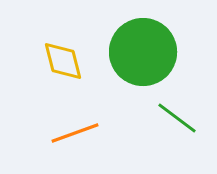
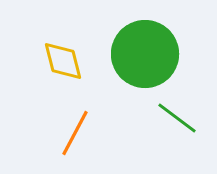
green circle: moved 2 px right, 2 px down
orange line: rotated 42 degrees counterclockwise
